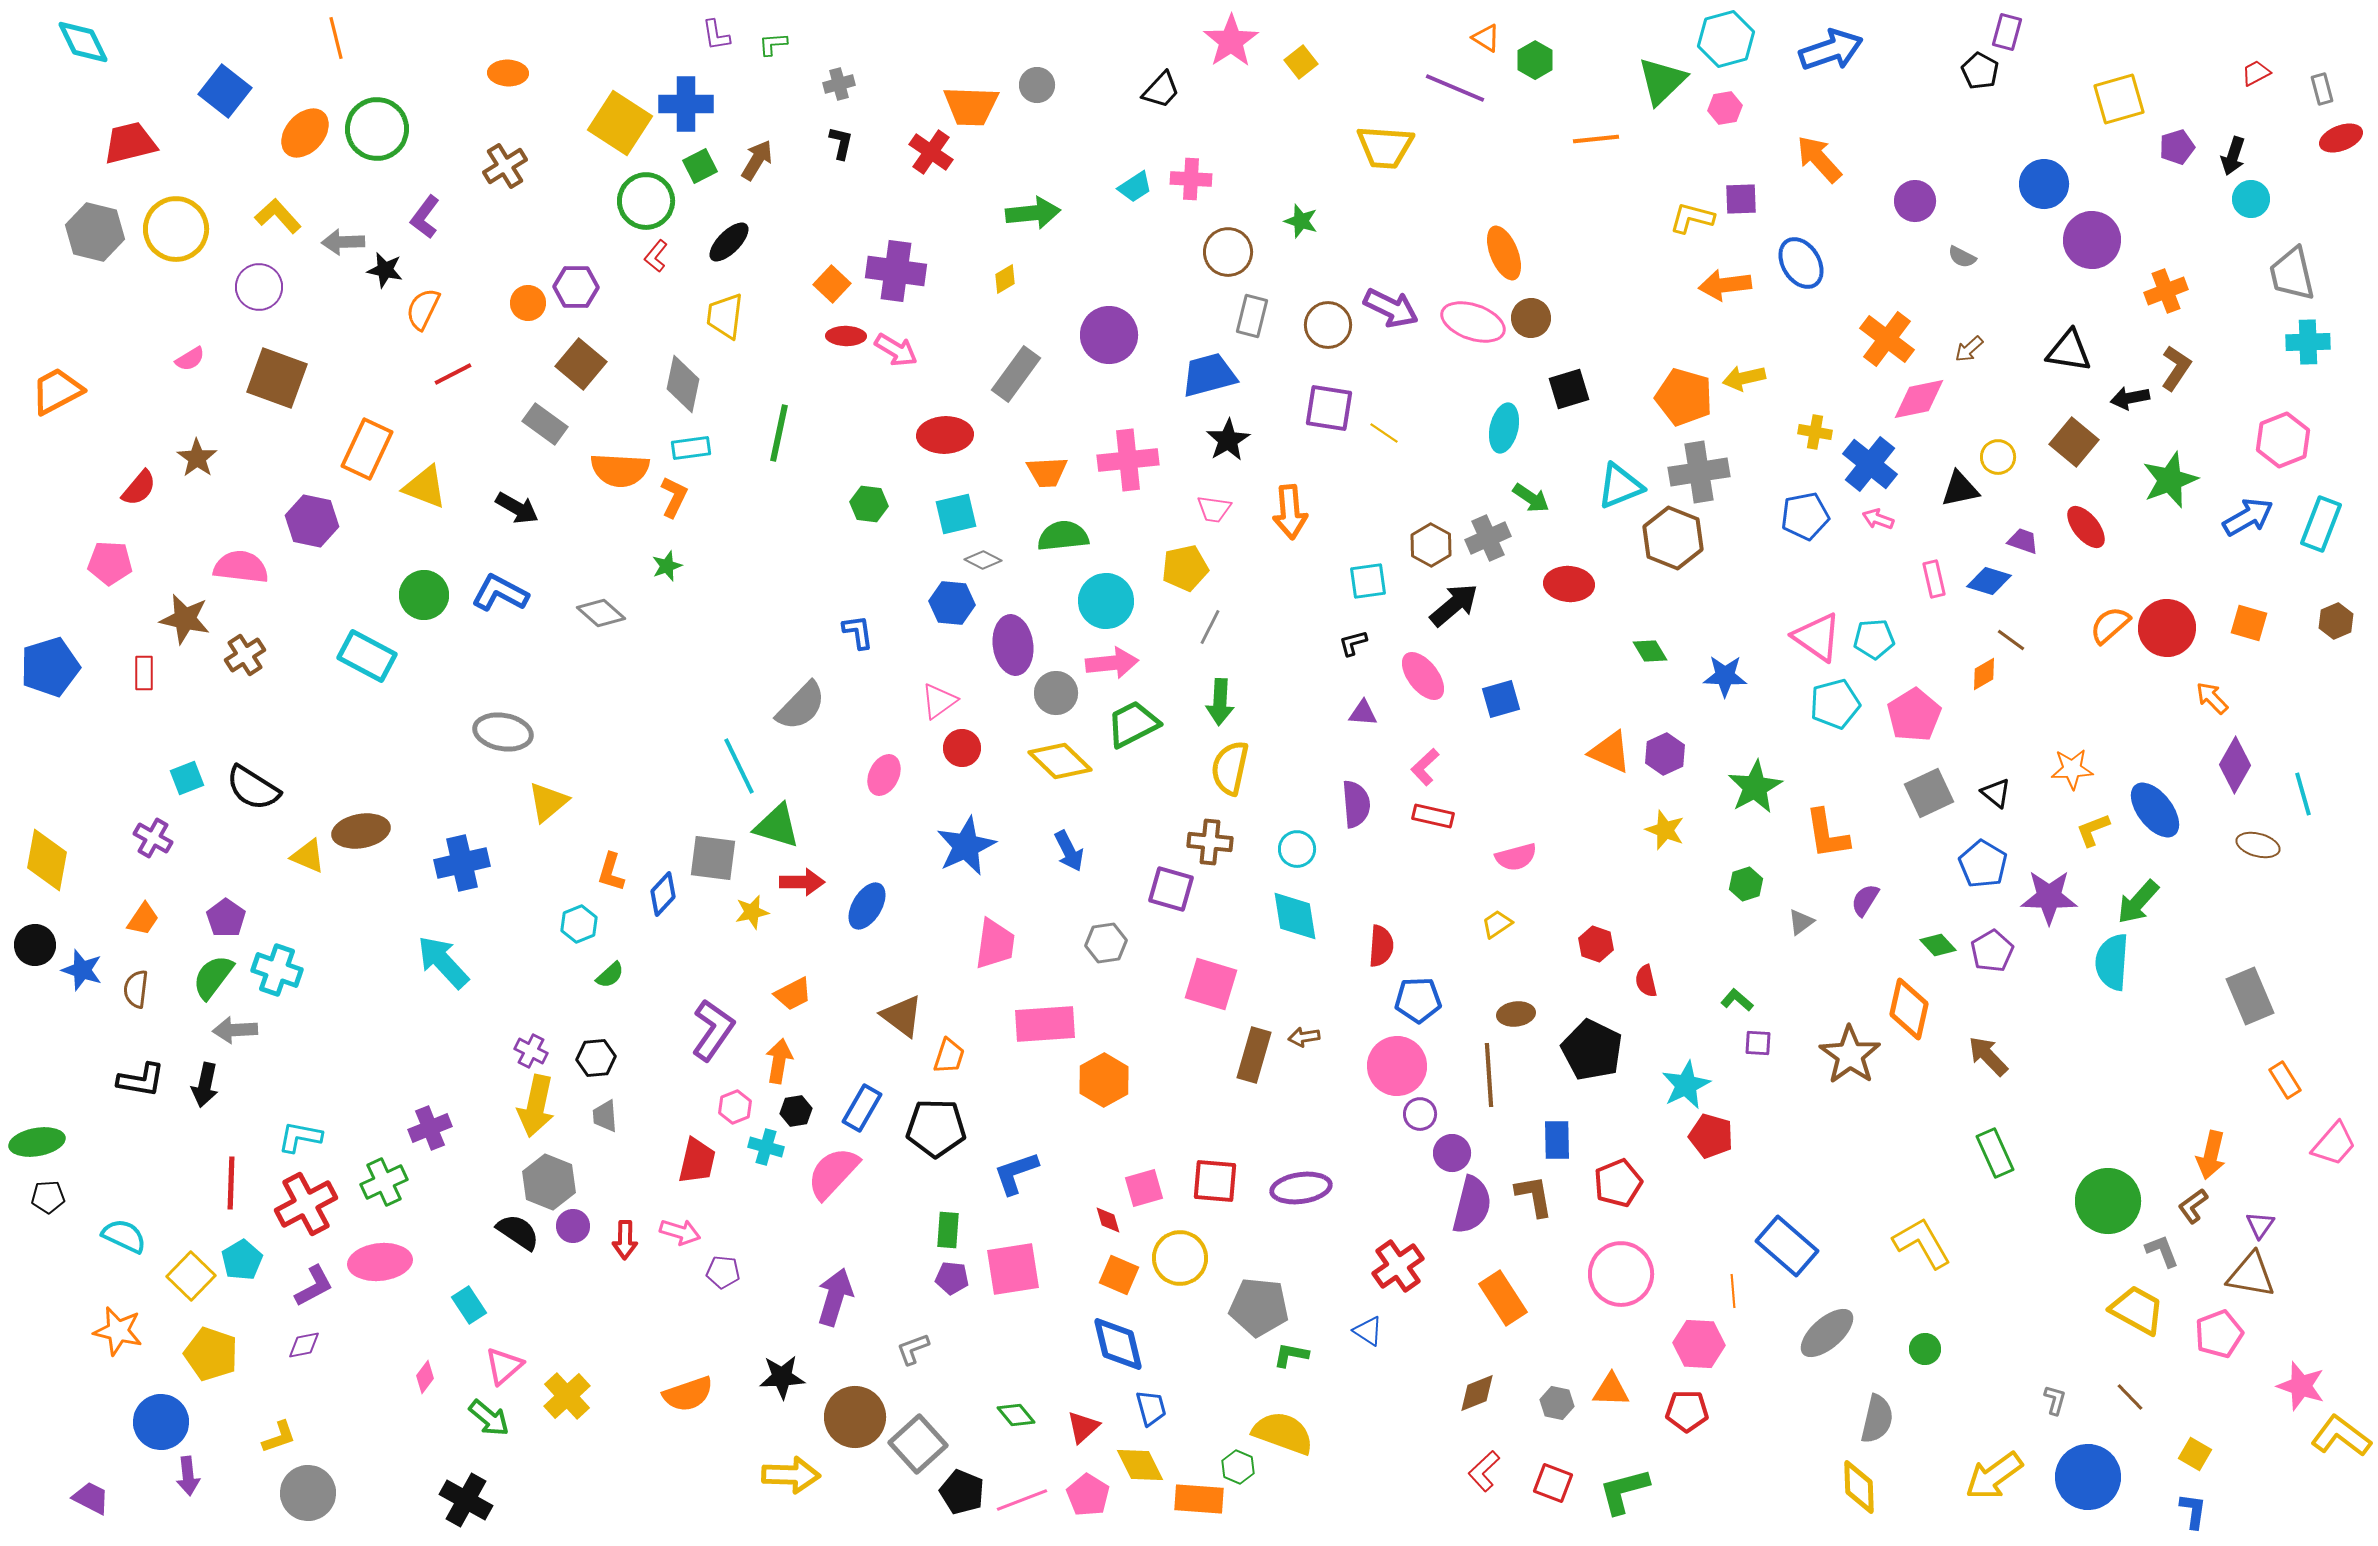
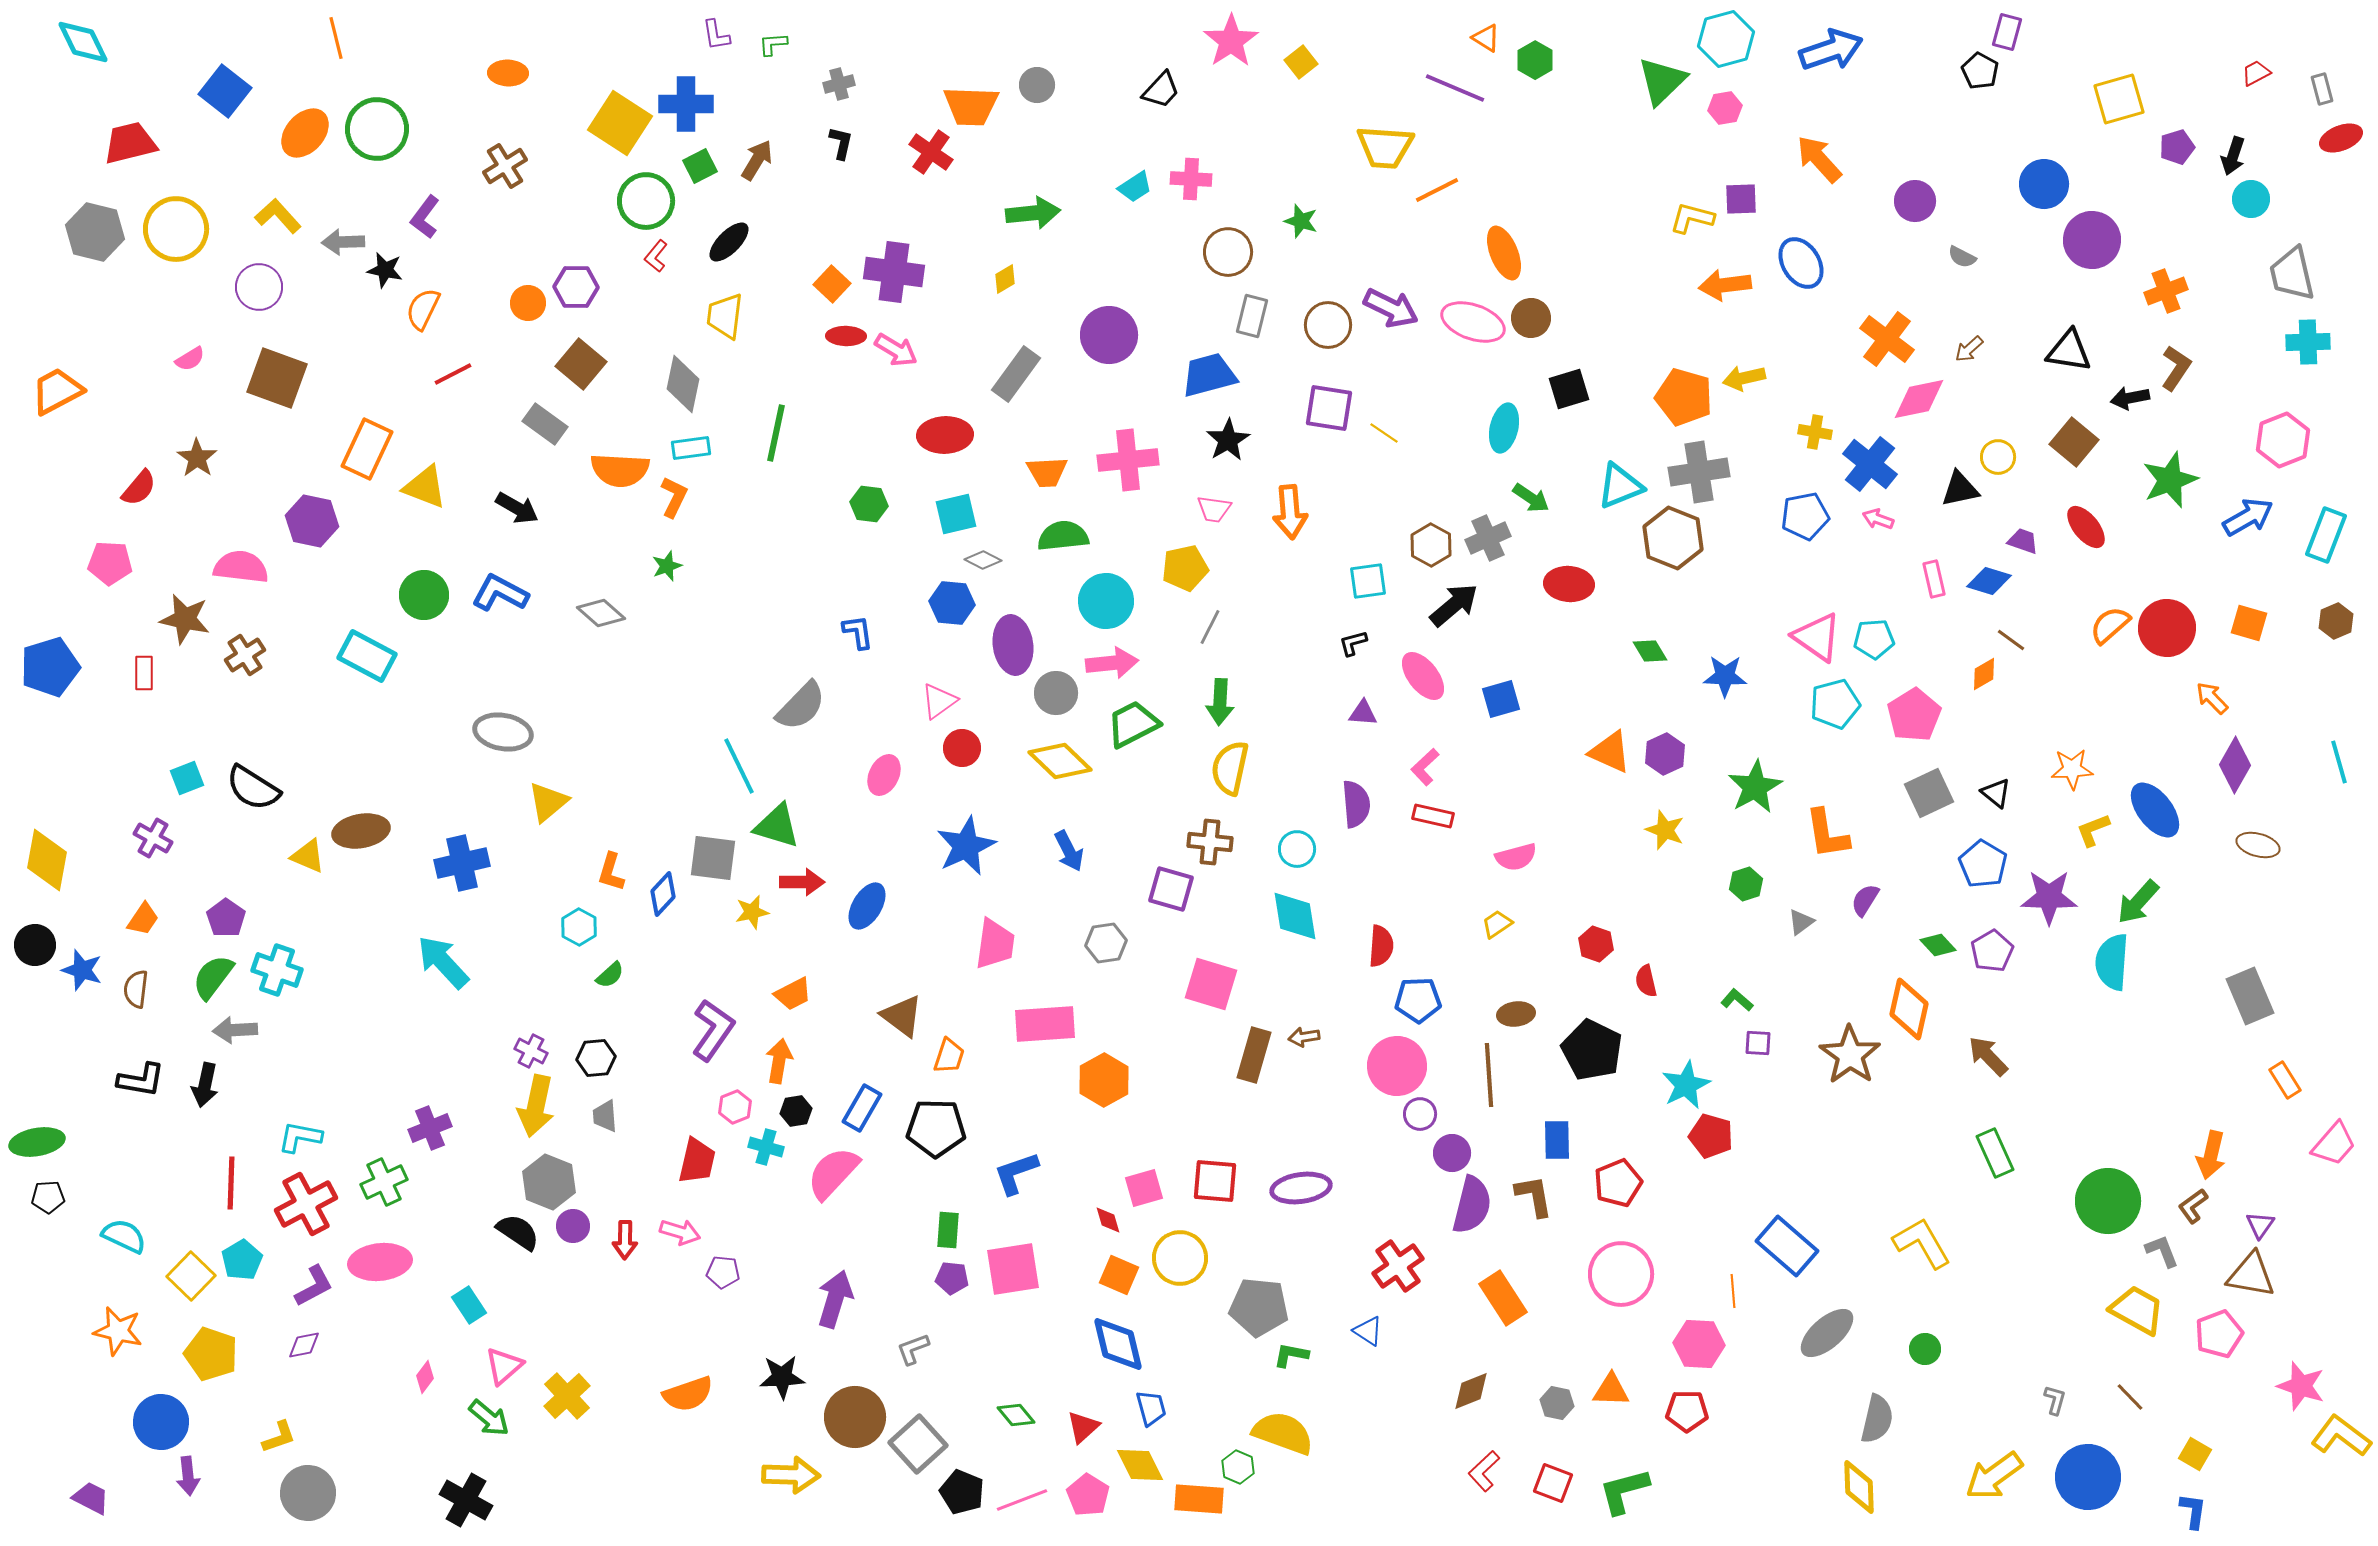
orange line at (1596, 139): moved 159 px left, 51 px down; rotated 21 degrees counterclockwise
purple cross at (896, 271): moved 2 px left, 1 px down
green line at (779, 433): moved 3 px left
cyan rectangle at (2321, 524): moved 5 px right, 11 px down
cyan line at (2303, 794): moved 36 px right, 32 px up
cyan hexagon at (579, 924): moved 3 px down; rotated 9 degrees counterclockwise
purple arrow at (835, 1297): moved 2 px down
brown diamond at (1477, 1393): moved 6 px left, 2 px up
